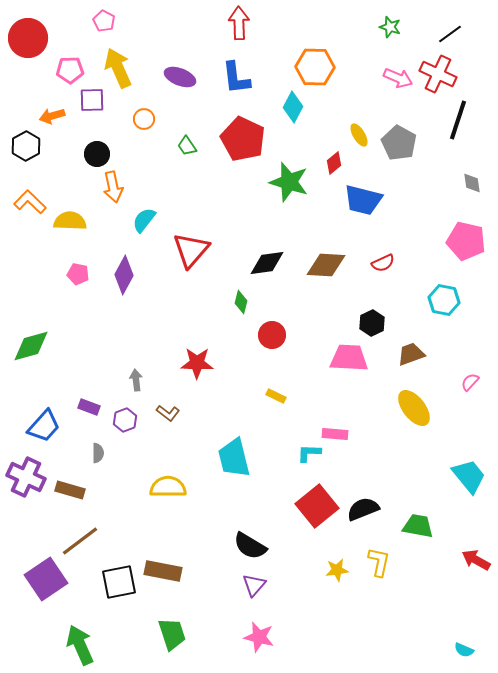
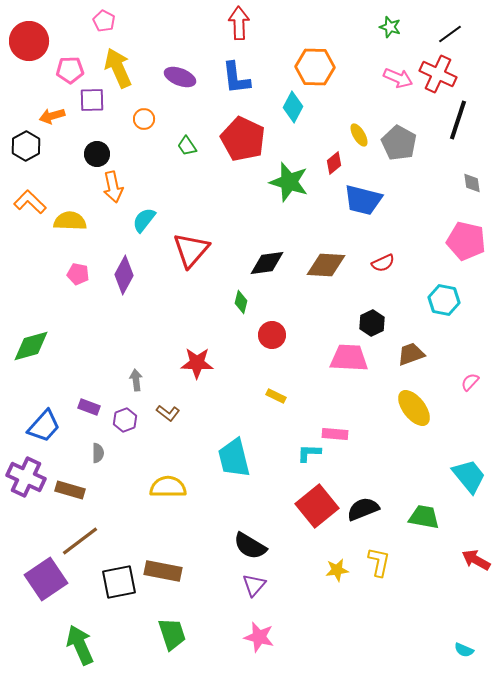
red circle at (28, 38): moved 1 px right, 3 px down
green trapezoid at (418, 526): moved 6 px right, 9 px up
